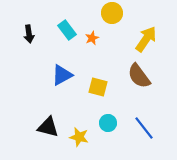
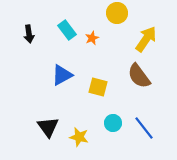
yellow circle: moved 5 px right
cyan circle: moved 5 px right
black triangle: rotated 40 degrees clockwise
